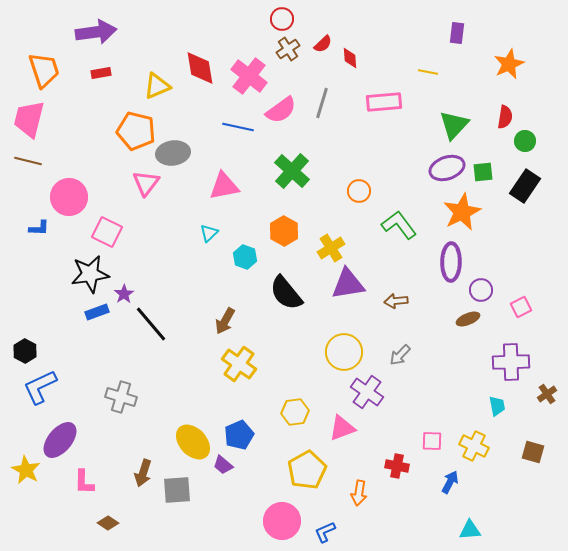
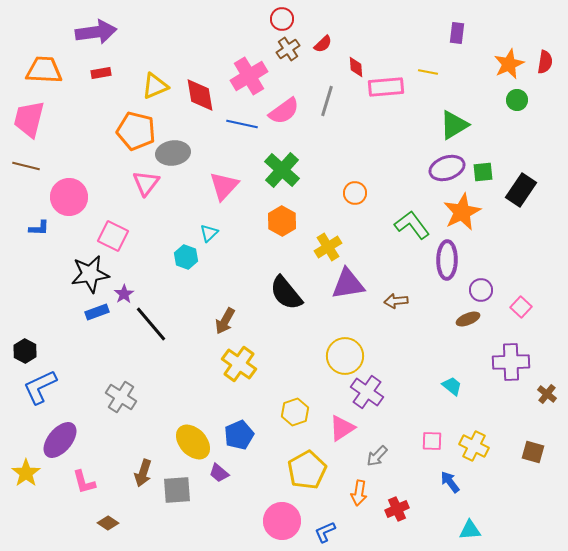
red diamond at (350, 58): moved 6 px right, 9 px down
red diamond at (200, 68): moved 27 px down
orange trapezoid at (44, 70): rotated 69 degrees counterclockwise
pink cross at (249, 76): rotated 21 degrees clockwise
yellow triangle at (157, 86): moved 2 px left
pink rectangle at (384, 102): moved 2 px right, 15 px up
gray line at (322, 103): moved 5 px right, 2 px up
pink semicircle at (281, 110): moved 3 px right, 1 px down
red semicircle at (505, 117): moved 40 px right, 55 px up
green triangle at (454, 125): rotated 16 degrees clockwise
blue line at (238, 127): moved 4 px right, 3 px up
green circle at (525, 141): moved 8 px left, 41 px up
brown line at (28, 161): moved 2 px left, 5 px down
green cross at (292, 171): moved 10 px left, 1 px up
pink triangle at (224, 186): rotated 36 degrees counterclockwise
black rectangle at (525, 186): moved 4 px left, 4 px down
orange circle at (359, 191): moved 4 px left, 2 px down
green L-shape at (399, 225): moved 13 px right
orange hexagon at (284, 231): moved 2 px left, 10 px up
pink square at (107, 232): moved 6 px right, 4 px down
yellow cross at (331, 248): moved 3 px left, 1 px up
cyan hexagon at (245, 257): moved 59 px left
purple ellipse at (451, 262): moved 4 px left, 2 px up
pink square at (521, 307): rotated 20 degrees counterclockwise
yellow circle at (344, 352): moved 1 px right, 4 px down
gray arrow at (400, 355): moved 23 px left, 101 px down
brown cross at (547, 394): rotated 18 degrees counterclockwise
gray cross at (121, 397): rotated 16 degrees clockwise
cyan trapezoid at (497, 406): moved 45 px left, 20 px up; rotated 40 degrees counterclockwise
yellow hexagon at (295, 412): rotated 12 degrees counterclockwise
pink triangle at (342, 428): rotated 12 degrees counterclockwise
purple trapezoid at (223, 465): moved 4 px left, 8 px down
red cross at (397, 466): moved 43 px down; rotated 35 degrees counterclockwise
yellow star at (26, 470): moved 3 px down; rotated 8 degrees clockwise
pink L-shape at (84, 482): rotated 16 degrees counterclockwise
blue arrow at (450, 482): rotated 65 degrees counterclockwise
